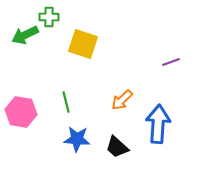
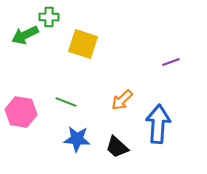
green line: rotated 55 degrees counterclockwise
